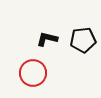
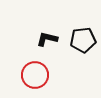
red circle: moved 2 px right, 2 px down
